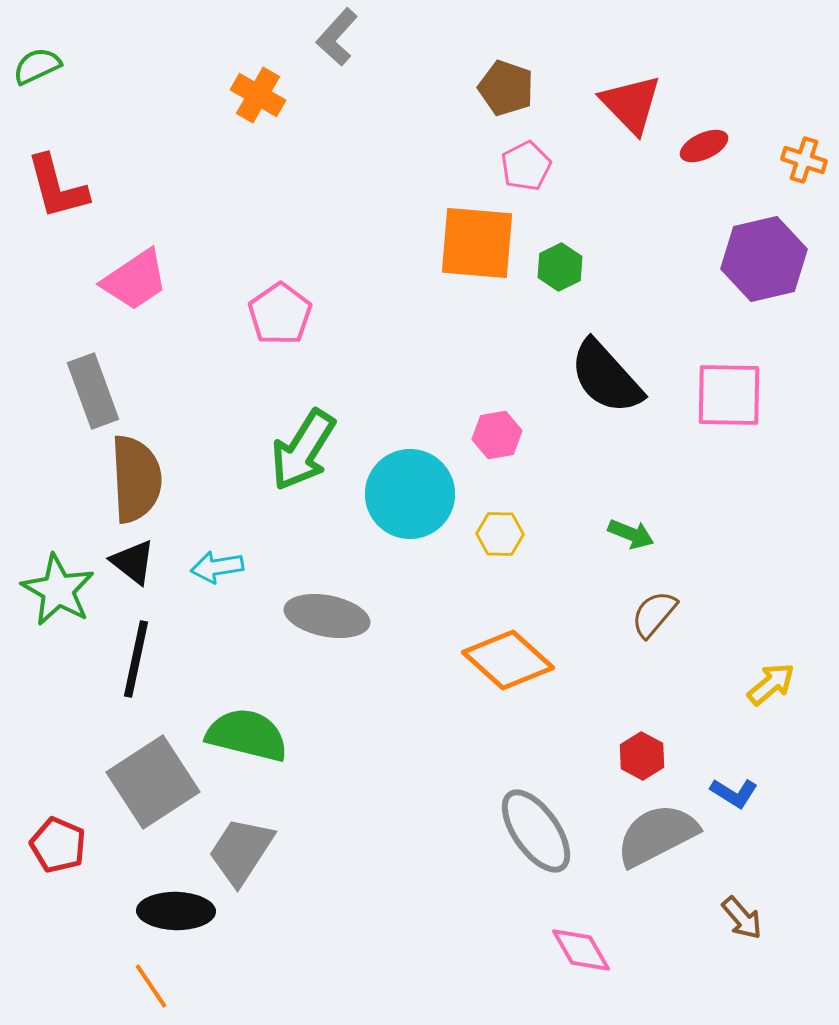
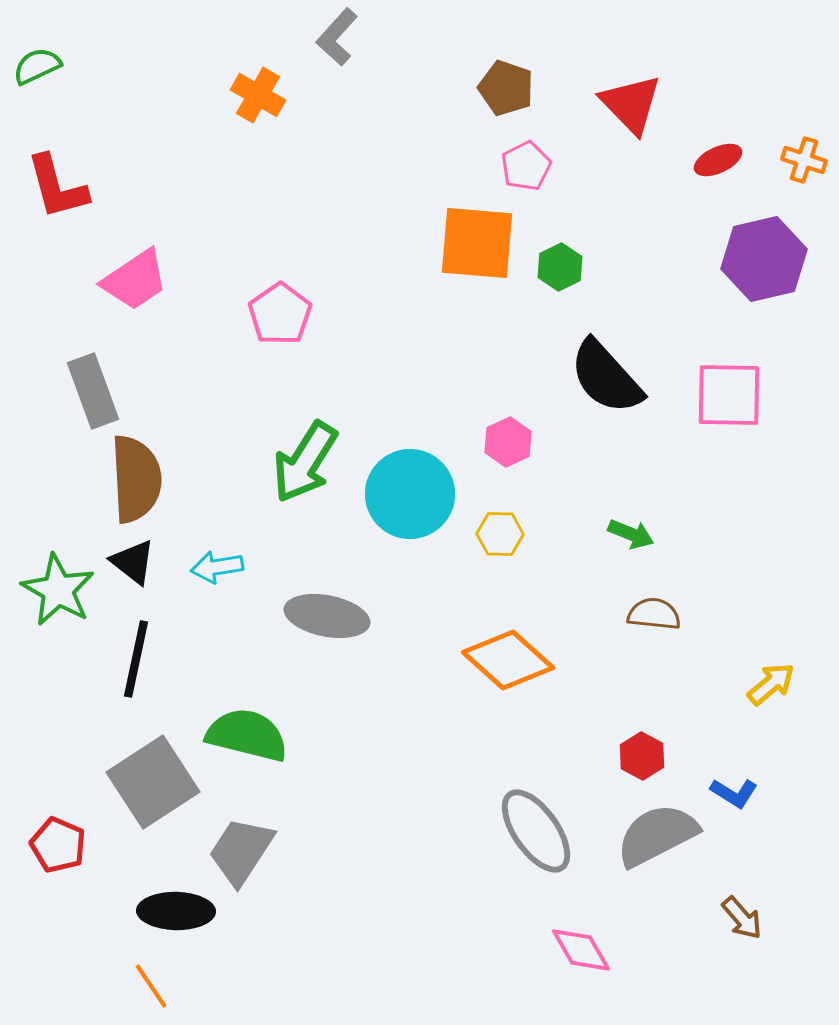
red ellipse at (704, 146): moved 14 px right, 14 px down
pink hexagon at (497, 435): moved 11 px right, 7 px down; rotated 15 degrees counterclockwise
green arrow at (303, 450): moved 2 px right, 12 px down
brown semicircle at (654, 614): rotated 56 degrees clockwise
